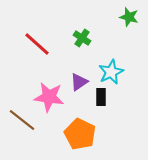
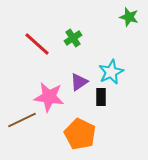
green cross: moved 9 px left; rotated 24 degrees clockwise
brown line: rotated 64 degrees counterclockwise
